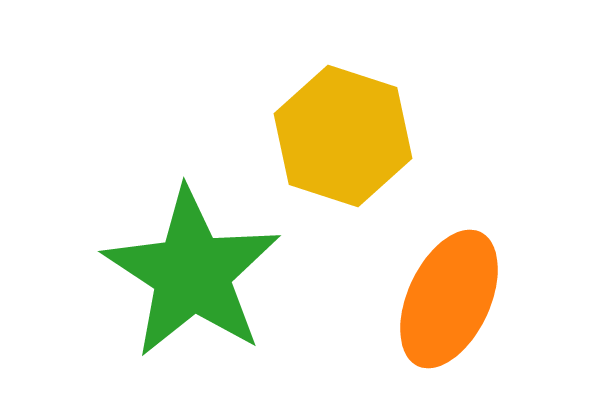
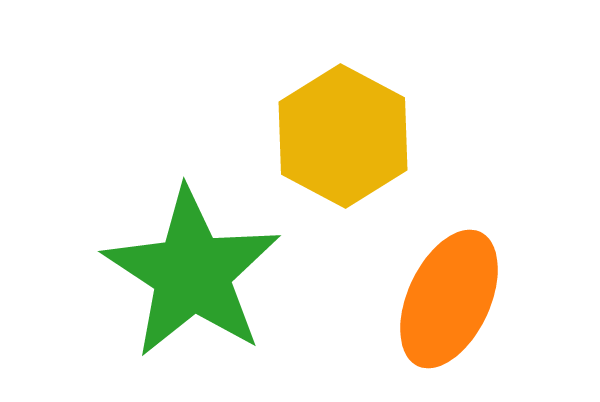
yellow hexagon: rotated 10 degrees clockwise
